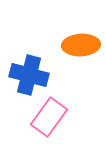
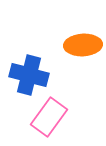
orange ellipse: moved 2 px right
